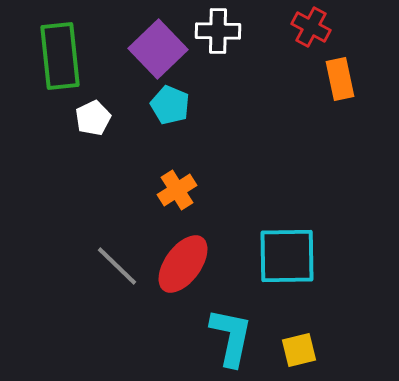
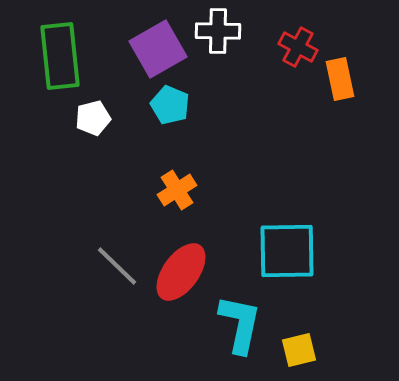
red cross: moved 13 px left, 20 px down
purple square: rotated 14 degrees clockwise
white pentagon: rotated 12 degrees clockwise
cyan square: moved 5 px up
red ellipse: moved 2 px left, 8 px down
cyan L-shape: moved 9 px right, 13 px up
